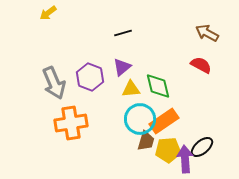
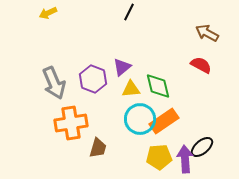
yellow arrow: rotated 12 degrees clockwise
black line: moved 6 px right, 21 px up; rotated 48 degrees counterclockwise
purple hexagon: moved 3 px right, 2 px down
brown trapezoid: moved 48 px left, 7 px down
yellow pentagon: moved 9 px left, 7 px down
